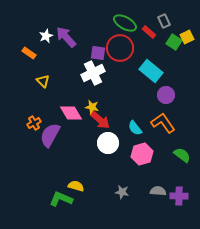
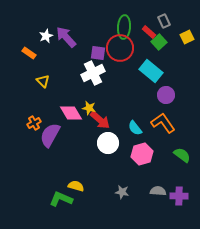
green ellipse: moved 1 px left, 4 px down; rotated 65 degrees clockwise
green square: moved 15 px left; rotated 14 degrees clockwise
yellow star: moved 3 px left, 1 px down
